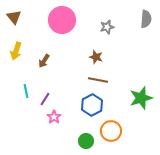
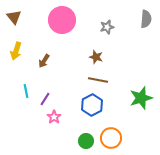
orange circle: moved 7 px down
